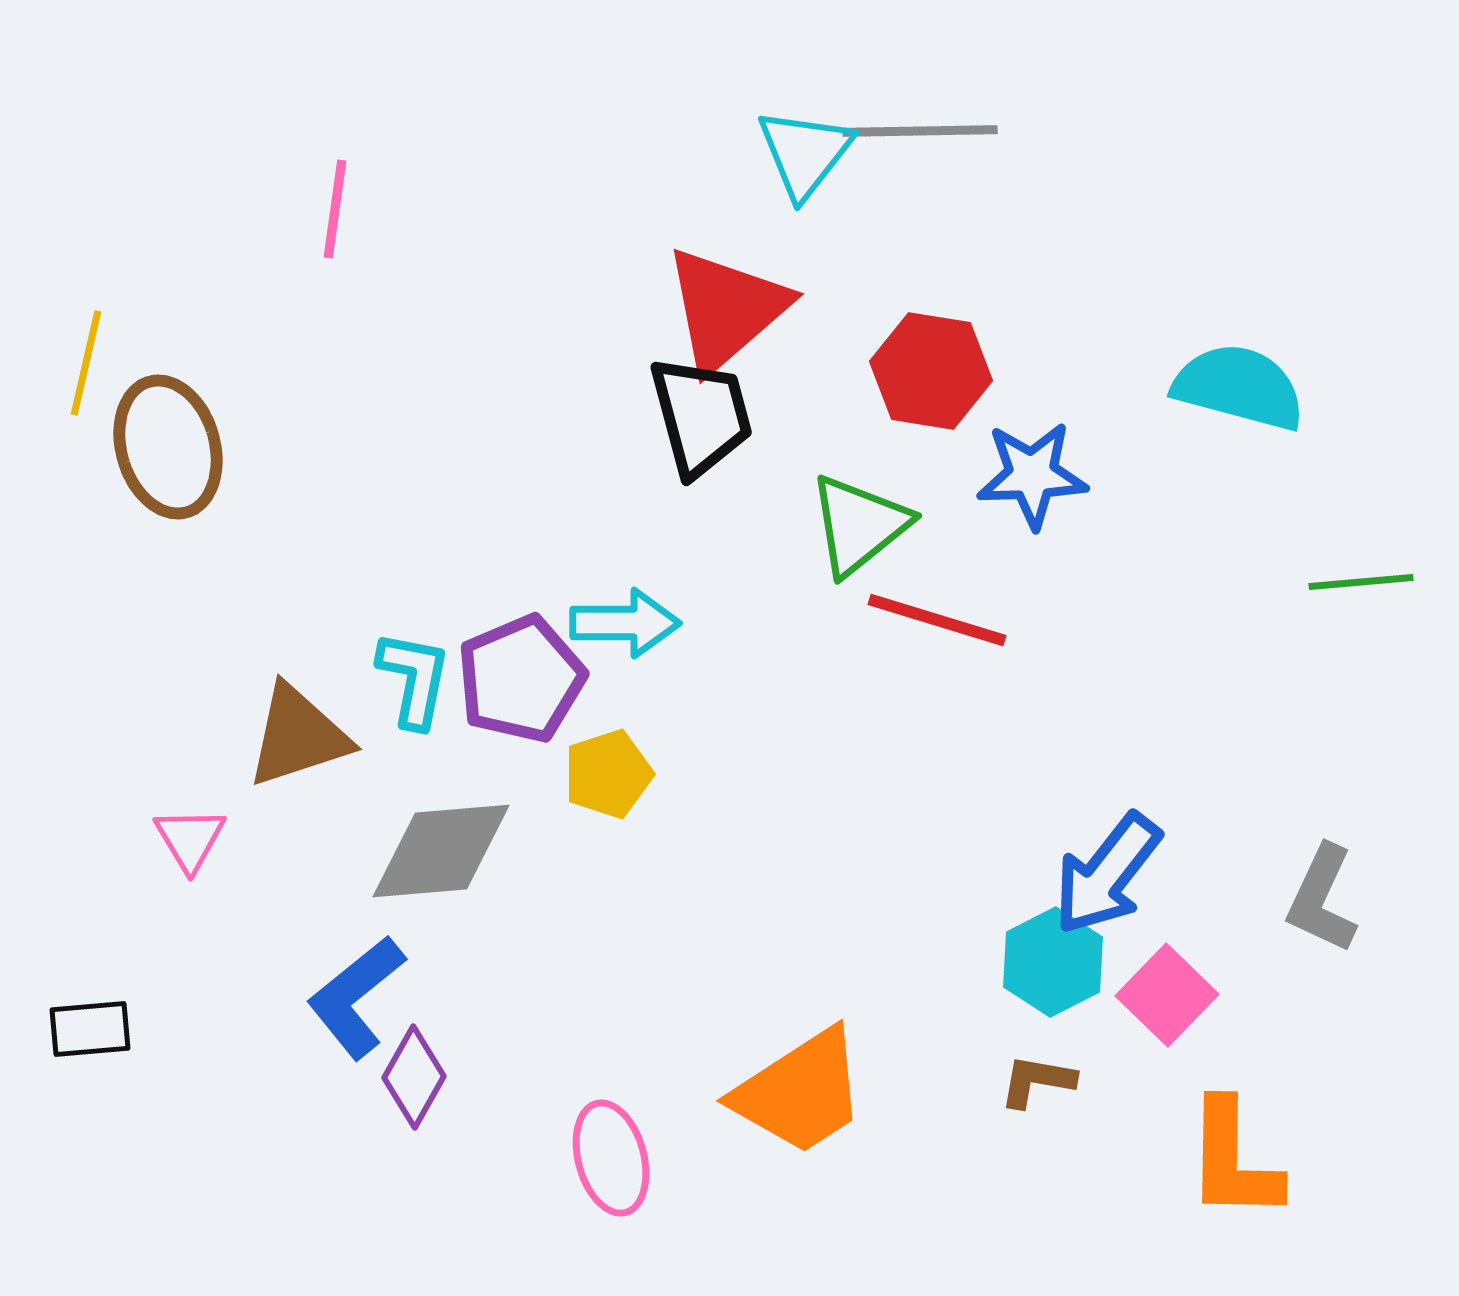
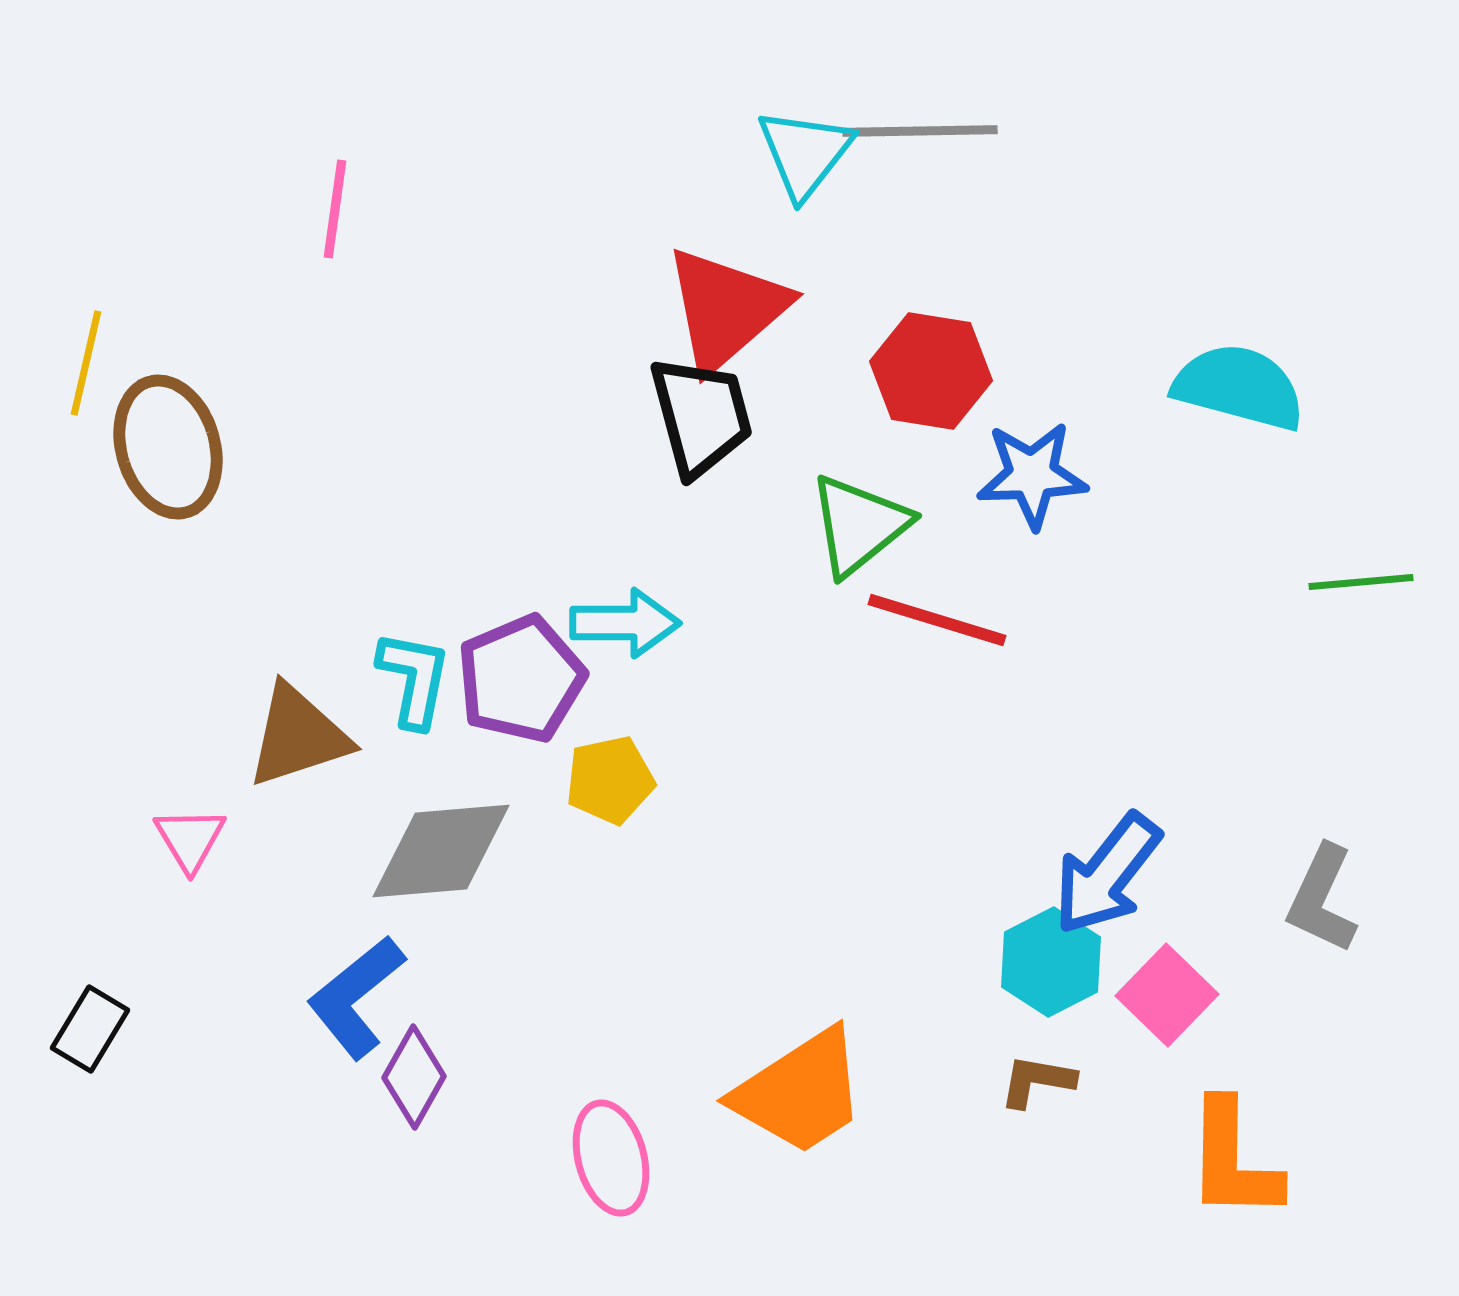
yellow pentagon: moved 2 px right, 6 px down; rotated 6 degrees clockwise
cyan hexagon: moved 2 px left
black rectangle: rotated 54 degrees counterclockwise
